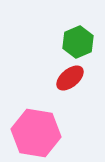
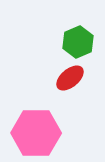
pink hexagon: rotated 9 degrees counterclockwise
